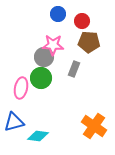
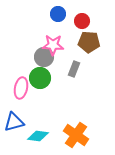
green circle: moved 1 px left
orange cross: moved 18 px left, 9 px down
